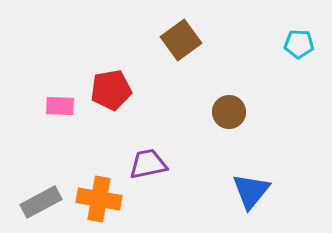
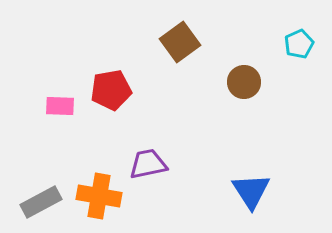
brown square: moved 1 px left, 2 px down
cyan pentagon: rotated 28 degrees counterclockwise
brown circle: moved 15 px right, 30 px up
blue triangle: rotated 12 degrees counterclockwise
orange cross: moved 3 px up
